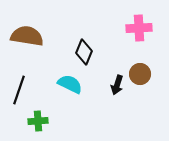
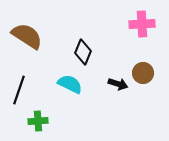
pink cross: moved 3 px right, 4 px up
brown semicircle: rotated 24 degrees clockwise
black diamond: moved 1 px left
brown circle: moved 3 px right, 1 px up
black arrow: moved 1 px right, 1 px up; rotated 90 degrees counterclockwise
